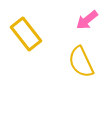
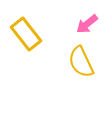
pink arrow: moved 4 px down
